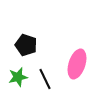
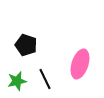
pink ellipse: moved 3 px right
green star: moved 1 px left, 4 px down
